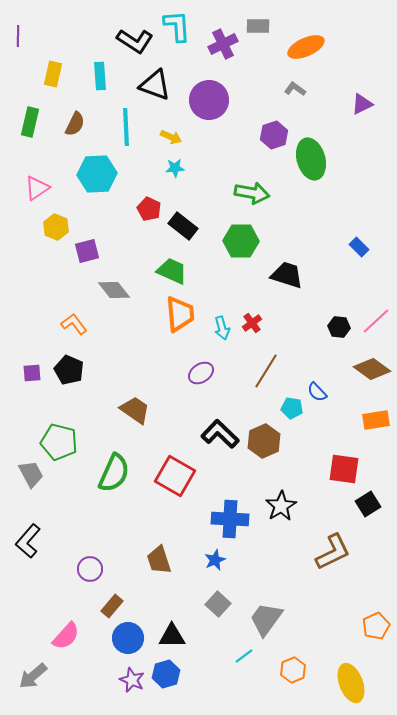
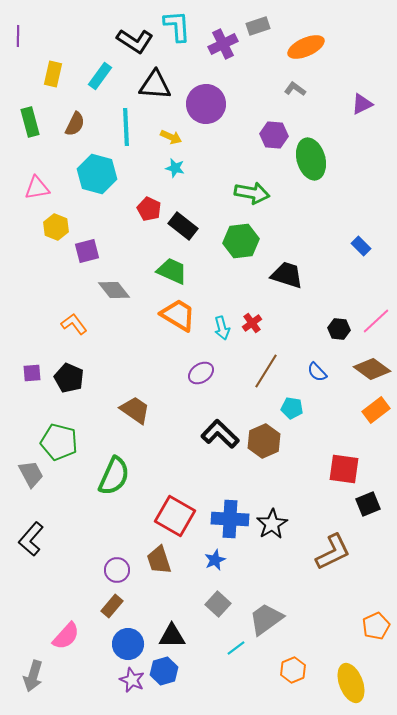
gray rectangle at (258, 26): rotated 20 degrees counterclockwise
cyan rectangle at (100, 76): rotated 40 degrees clockwise
black triangle at (155, 85): rotated 16 degrees counterclockwise
purple circle at (209, 100): moved 3 px left, 4 px down
green rectangle at (30, 122): rotated 28 degrees counterclockwise
purple hexagon at (274, 135): rotated 24 degrees clockwise
cyan star at (175, 168): rotated 18 degrees clockwise
cyan hexagon at (97, 174): rotated 18 degrees clockwise
pink triangle at (37, 188): rotated 24 degrees clockwise
green hexagon at (241, 241): rotated 8 degrees counterclockwise
blue rectangle at (359, 247): moved 2 px right, 1 px up
orange trapezoid at (180, 314): moved 2 px left, 1 px down; rotated 54 degrees counterclockwise
black hexagon at (339, 327): moved 2 px down
black pentagon at (69, 370): moved 8 px down
blue semicircle at (317, 392): moved 20 px up
orange rectangle at (376, 420): moved 10 px up; rotated 28 degrees counterclockwise
green semicircle at (114, 473): moved 3 px down
red square at (175, 476): moved 40 px down
black square at (368, 504): rotated 10 degrees clockwise
black star at (281, 506): moved 9 px left, 18 px down
black L-shape at (28, 541): moved 3 px right, 2 px up
purple circle at (90, 569): moved 27 px right, 1 px down
gray trapezoid at (266, 619): rotated 18 degrees clockwise
blue circle at (128, 638): moved 6 px down
cyan line at (244, 656): moved 8 px left, 8 px up
blue hexagon at (166, 674): moved 2 px left, 3 px up
gray arrow at (33, 676): rotated 32 degrees counterclockwise
